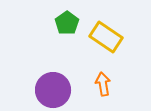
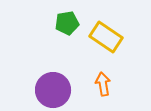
green pentagon: rotated 25 degrees clockwise
